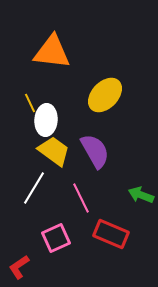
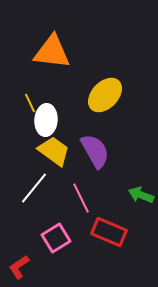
white line: rotated 8 degrees clockwise
red rectangle: moved 2 px left, 2 px up
pink square: rotated 8 degrees counterclockwise
